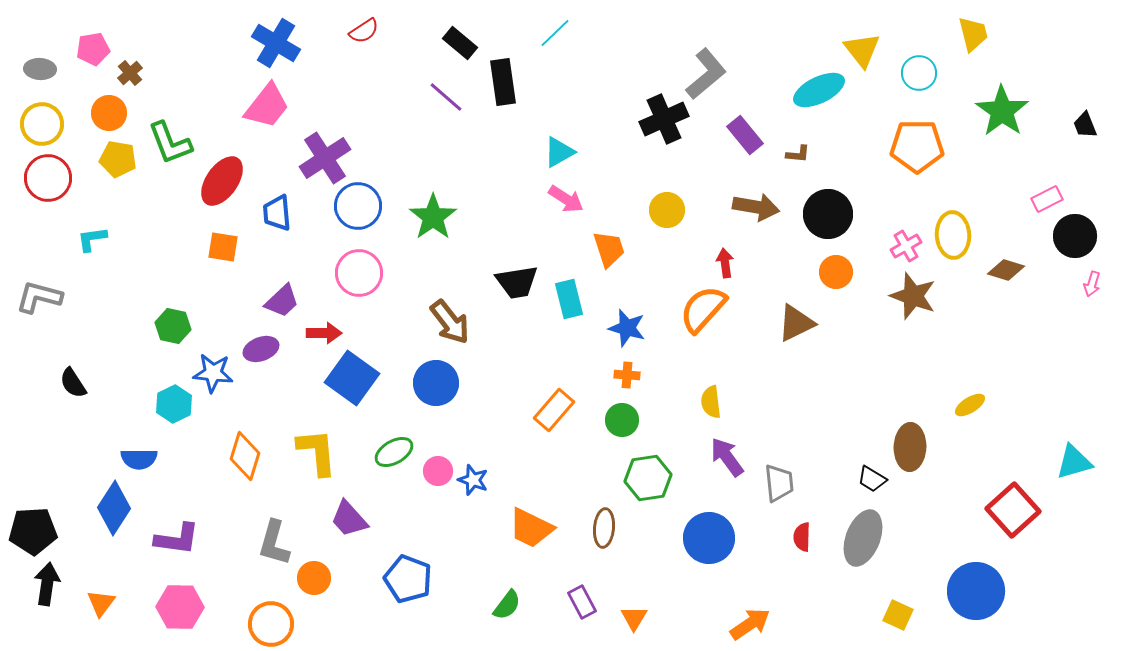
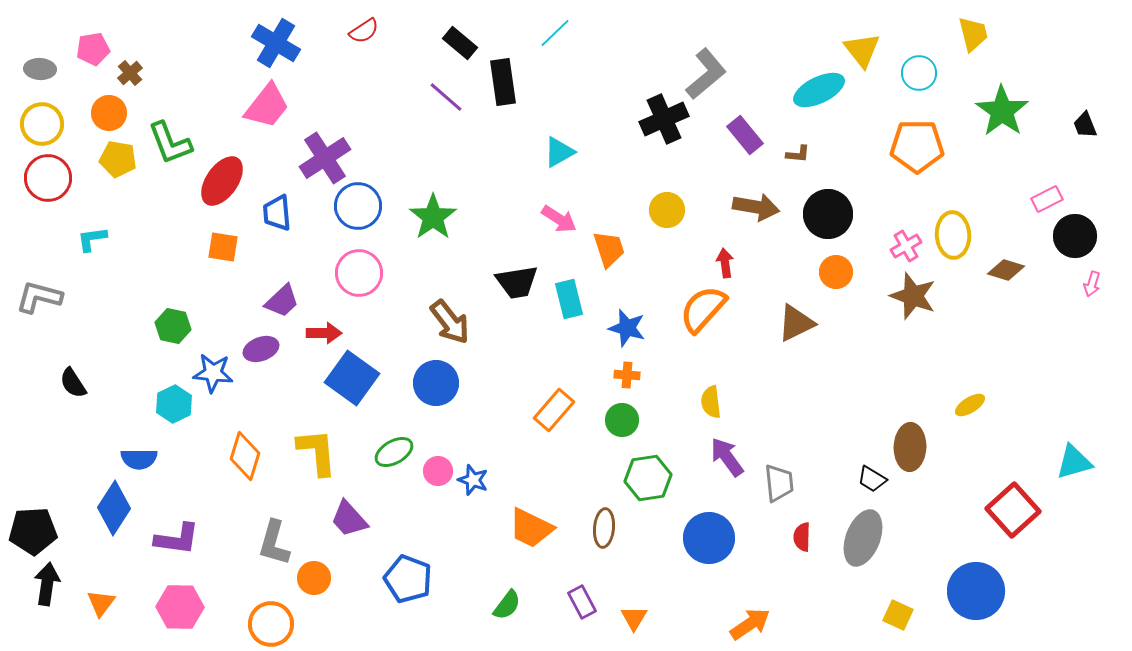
pink arrow at (566, 199): moved 7 px left, 20 px down
